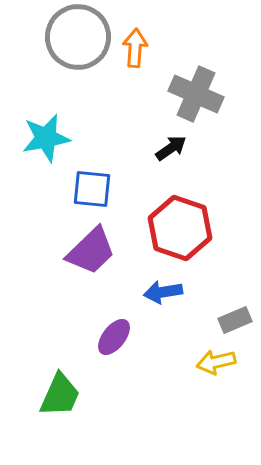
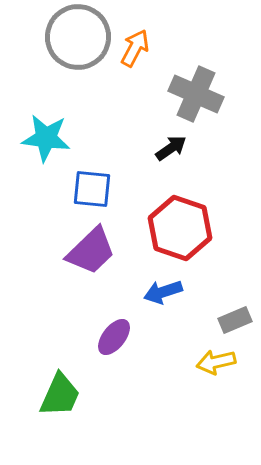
orange arrow: rotated 24 degrees clockwise
cyan star: rotated 18 degrees clockwise
blue arrow: rotated 9 degrees counterclockwise
